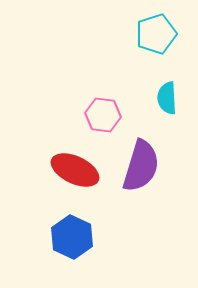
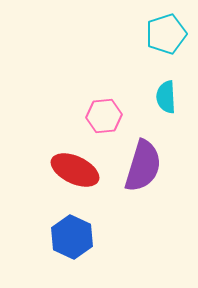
cyan pentagon: moved 10 px right
cyan semicircle: moved 1 px left, 1 px up
pink hexagon: moved 1 px right, 1 px down; rotated 12 degrees counterclockwise
purple semicircle: moved 2 px right
